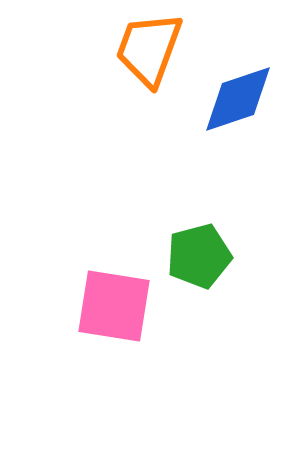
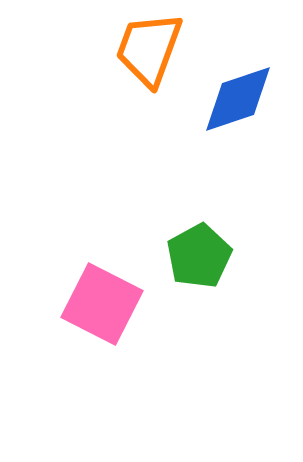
green pentagon: rotated 14 degrees counterclockwise
pink square: moved 12 px left, 2 px up; rotated 18 degrees clockwise
